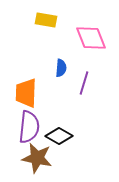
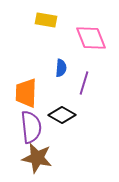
purple semicircle: moved 2 px right; rotated 12 degrees counterclockwise
black diamond: moved 3 px right, 21 px up
